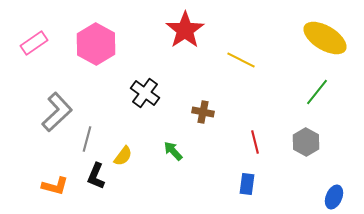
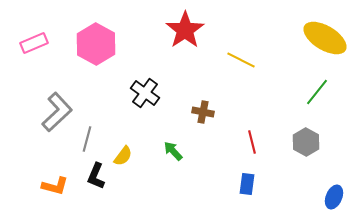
pink rectangle: rotated 12 degrees clockwise
red line: moved 3 px left
